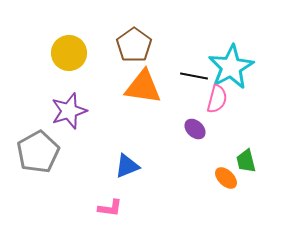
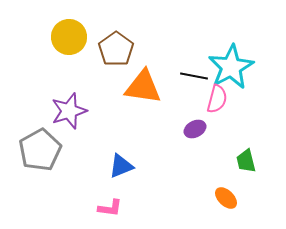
brown pentagon: moved 18 px left, 4 px down
yellow circle: moved 16 px up
purple ellipse: rotated 70 degrees counterclockwise
gray pentagon: moved 2 px right, 2 px up
blue triangle: moved 6 px left
orange ellipse: moved 20 px down
